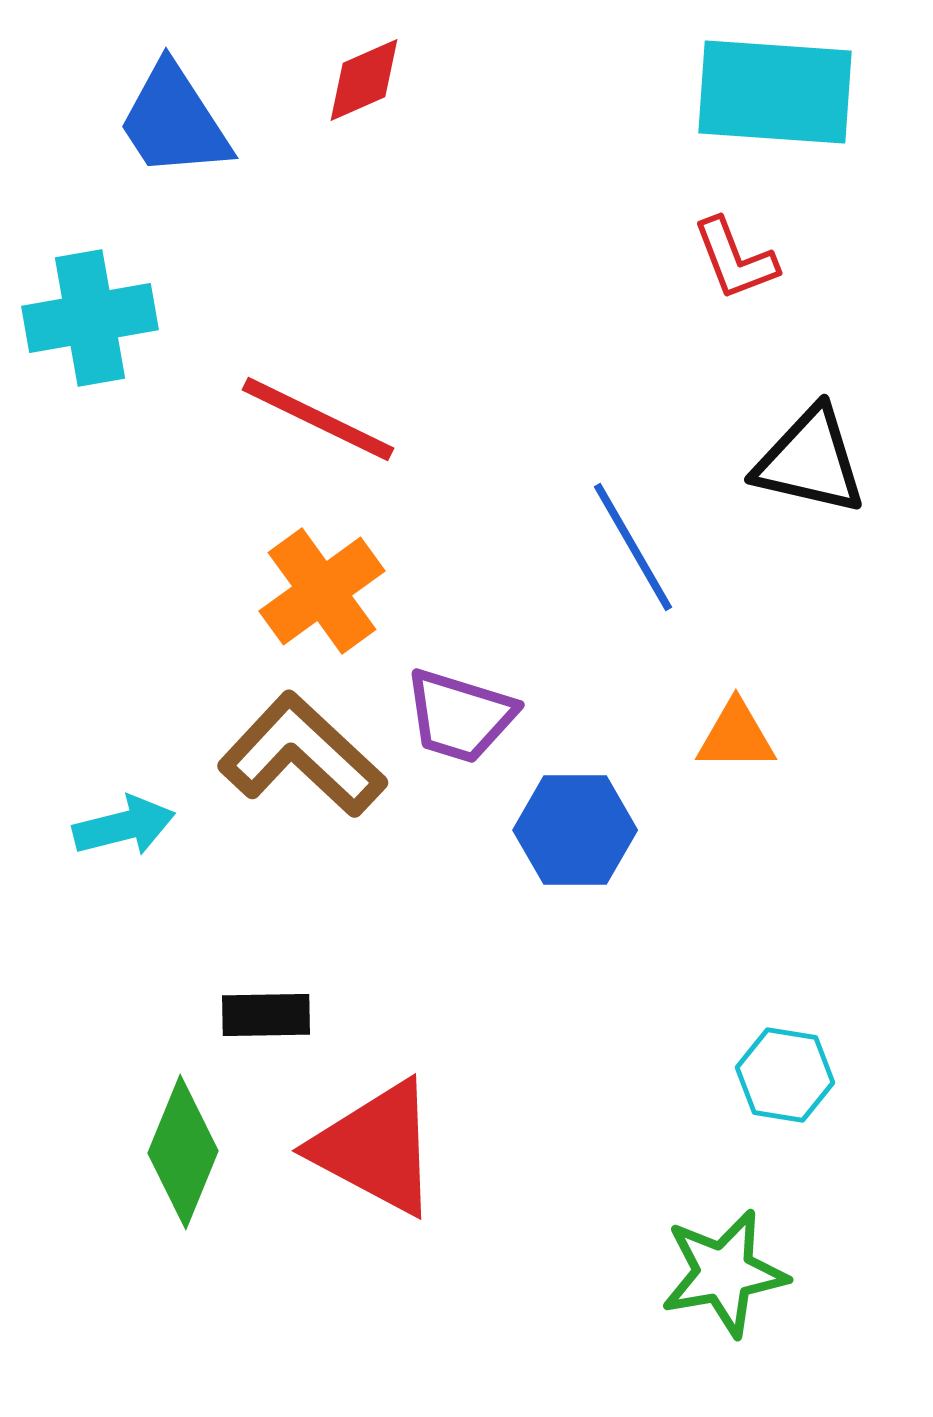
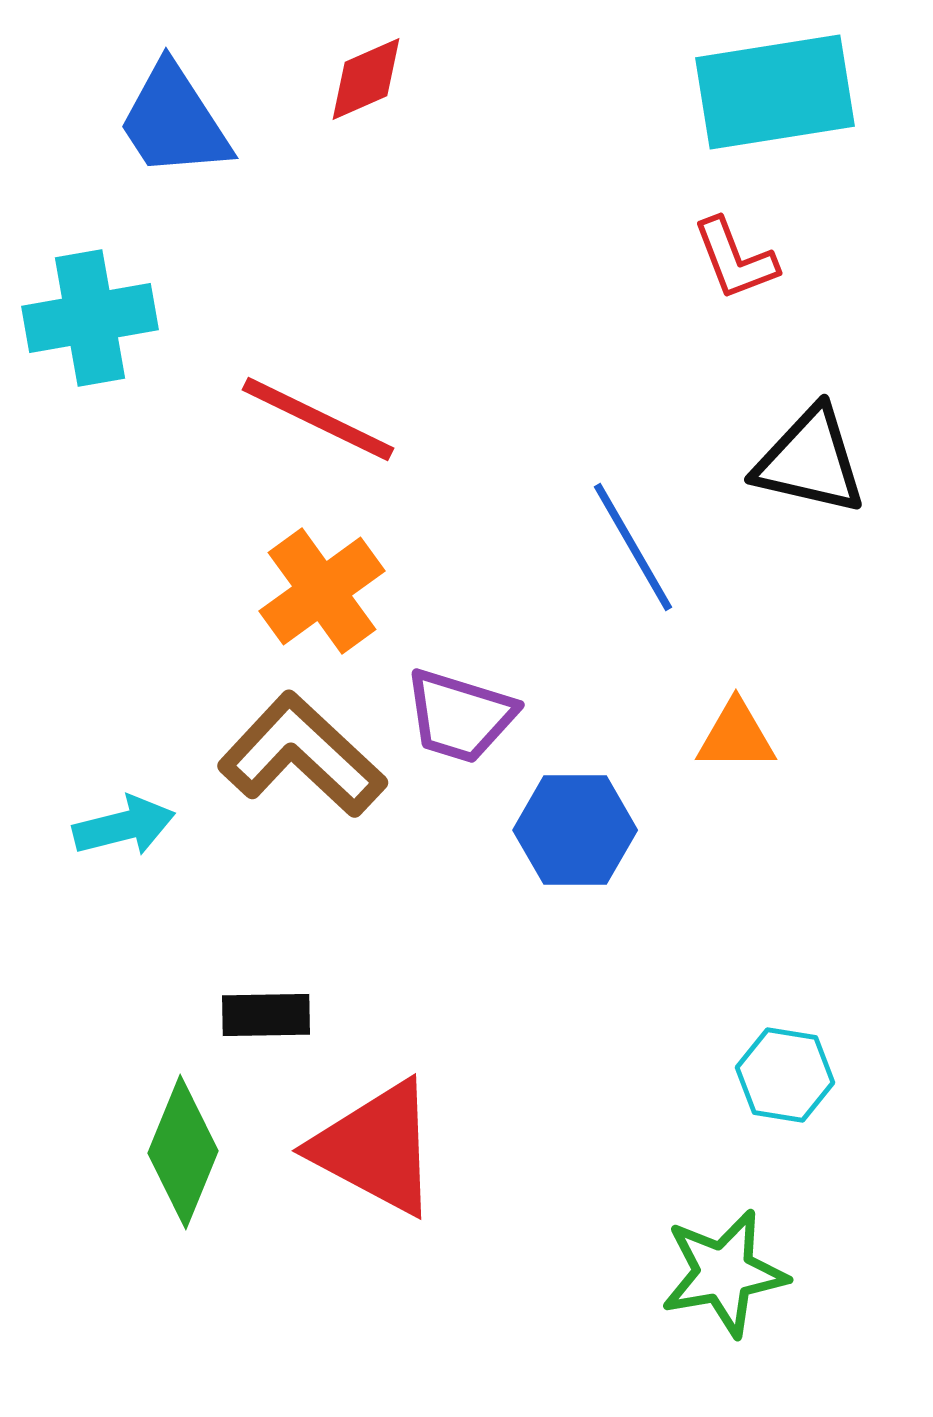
red diamond: moved 2 px right, 1 px up
cyan rectangle: rotated 13 degrees counterclockwise
